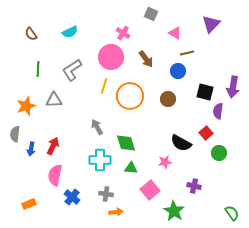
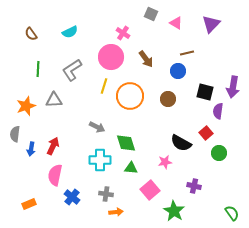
pink triangle: moved 1 px right, 10 px up
gray arrow: rotated 147 degrees clockwise
